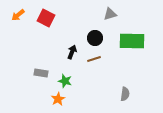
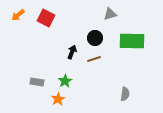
gray rectangle: moved 4 px left, 9 px down
green star: rotated 24 degrees clockwise
